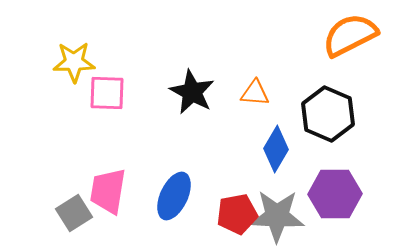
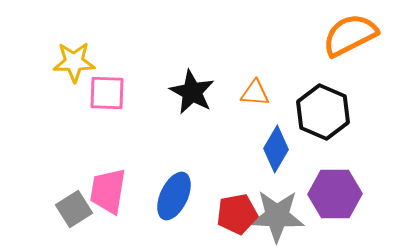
black hexagon: moved 5 px left, 2 px up
gray square: moved 4 px up
